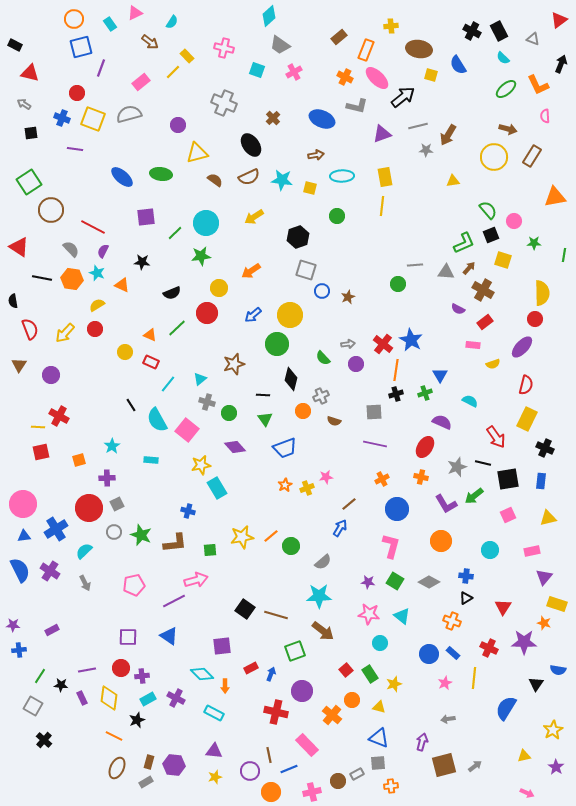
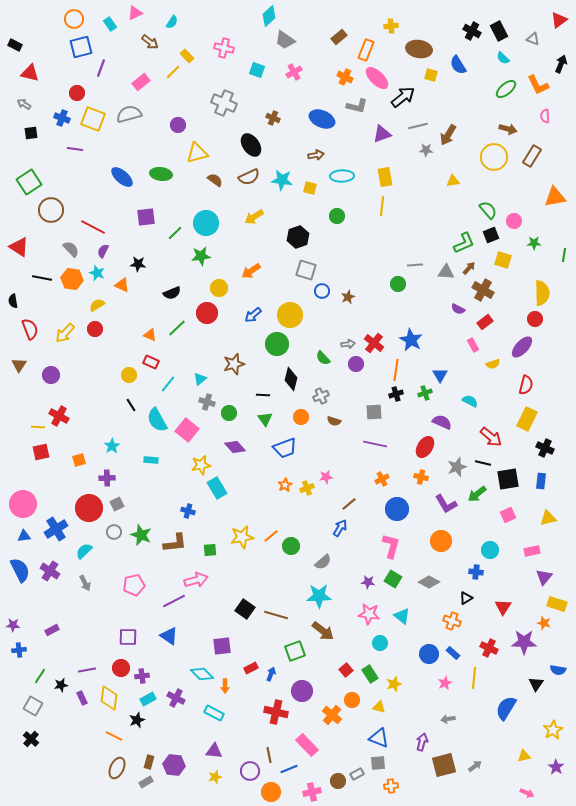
gray trapezoid at (280, 45): moved 5 px right, 5 px up
brown cross at (273, 118): rotated 24 degrees counterclockwise
black star at (142, 262): moved 4 px left, 2 px down
red cross at (383, 344): moved 9 px left, 1 px up
pink rectangle at (473, 345): rotated 56 degrees clockwise
yellow circle at (125, 352): moved 4 px right, 23 px down
orange circle at (303, 411): moved 2 px left, 6 px down
red arrow at (496, 437): moved 5 px left; rotated 15 degrees counterclockwise
green arrow at (474, 496): moved 3 px right, 2 px up
blue cross at (466, 576): moved 10 px right, 4 px up
green square at (395, 581): moved 2 px left, 2 px up
black star at (61, 685): rotated 16 degrees counterclockwise
black cross at (44, 740): moved 13 px left, 1 px up
